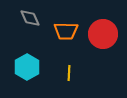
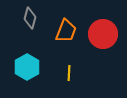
gray diamond: rotated 40 degrees clockwise
orange trapezoid: rotated 70 degrees counterclockwise
